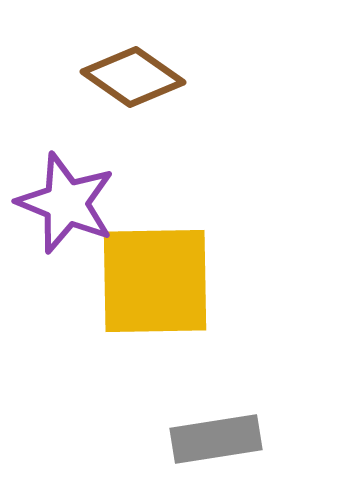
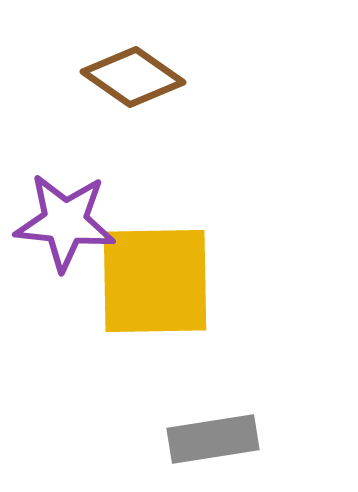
purple star: moved 1 px left, 19 px down; rotated 16 degrees counterclockwise
gray rectangle: moved 3 px left
